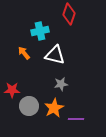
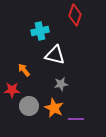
red diamond: moved 6 px right, 1 px down
orange arrow: moved 17 px down
orange star: rotated 18 degrees counterclockwise
